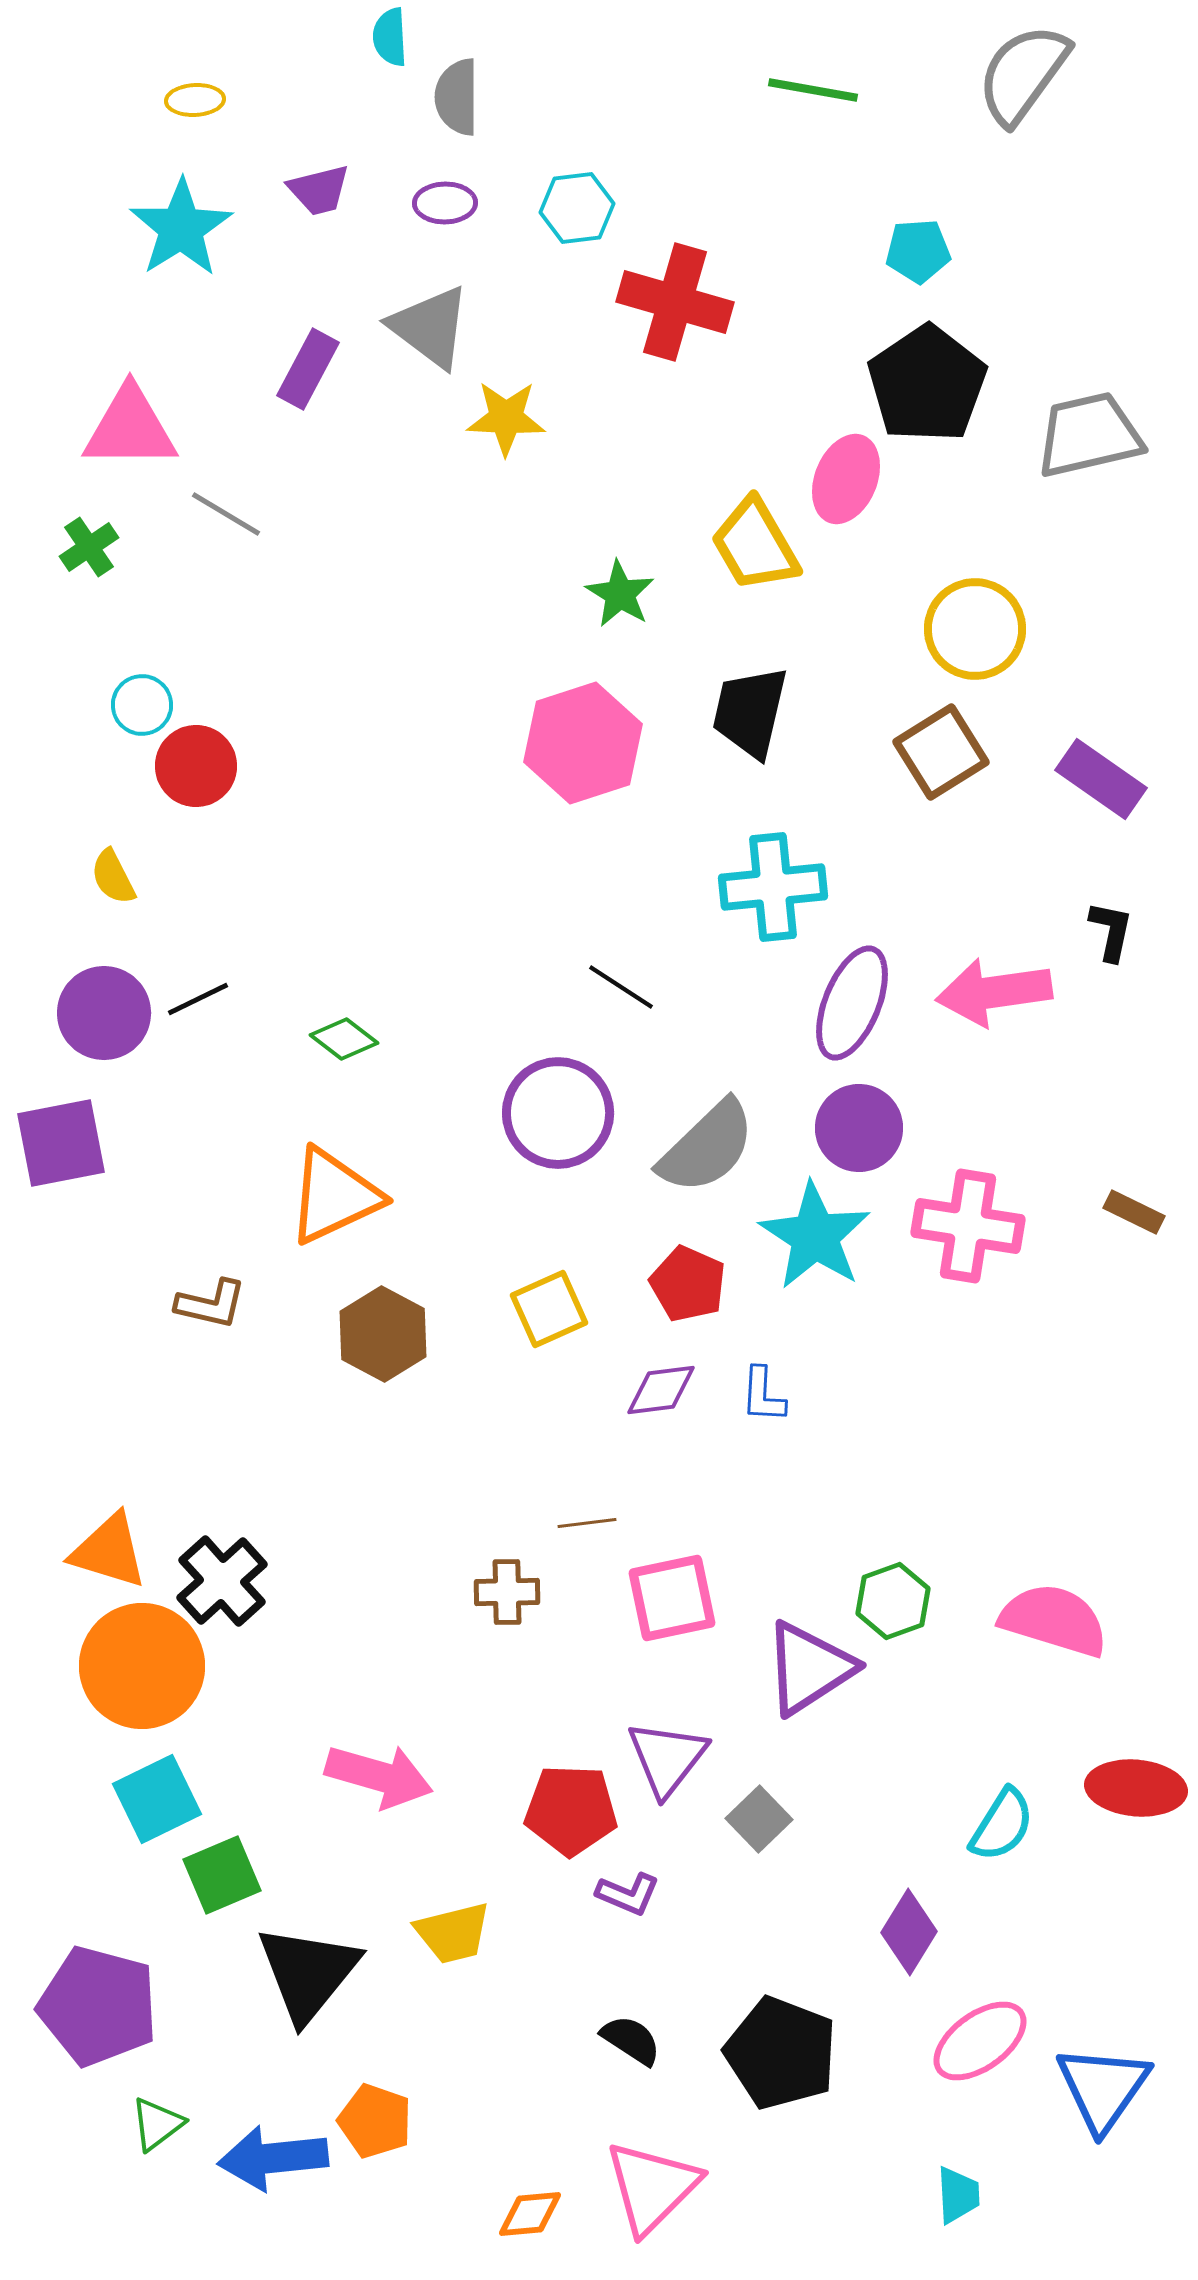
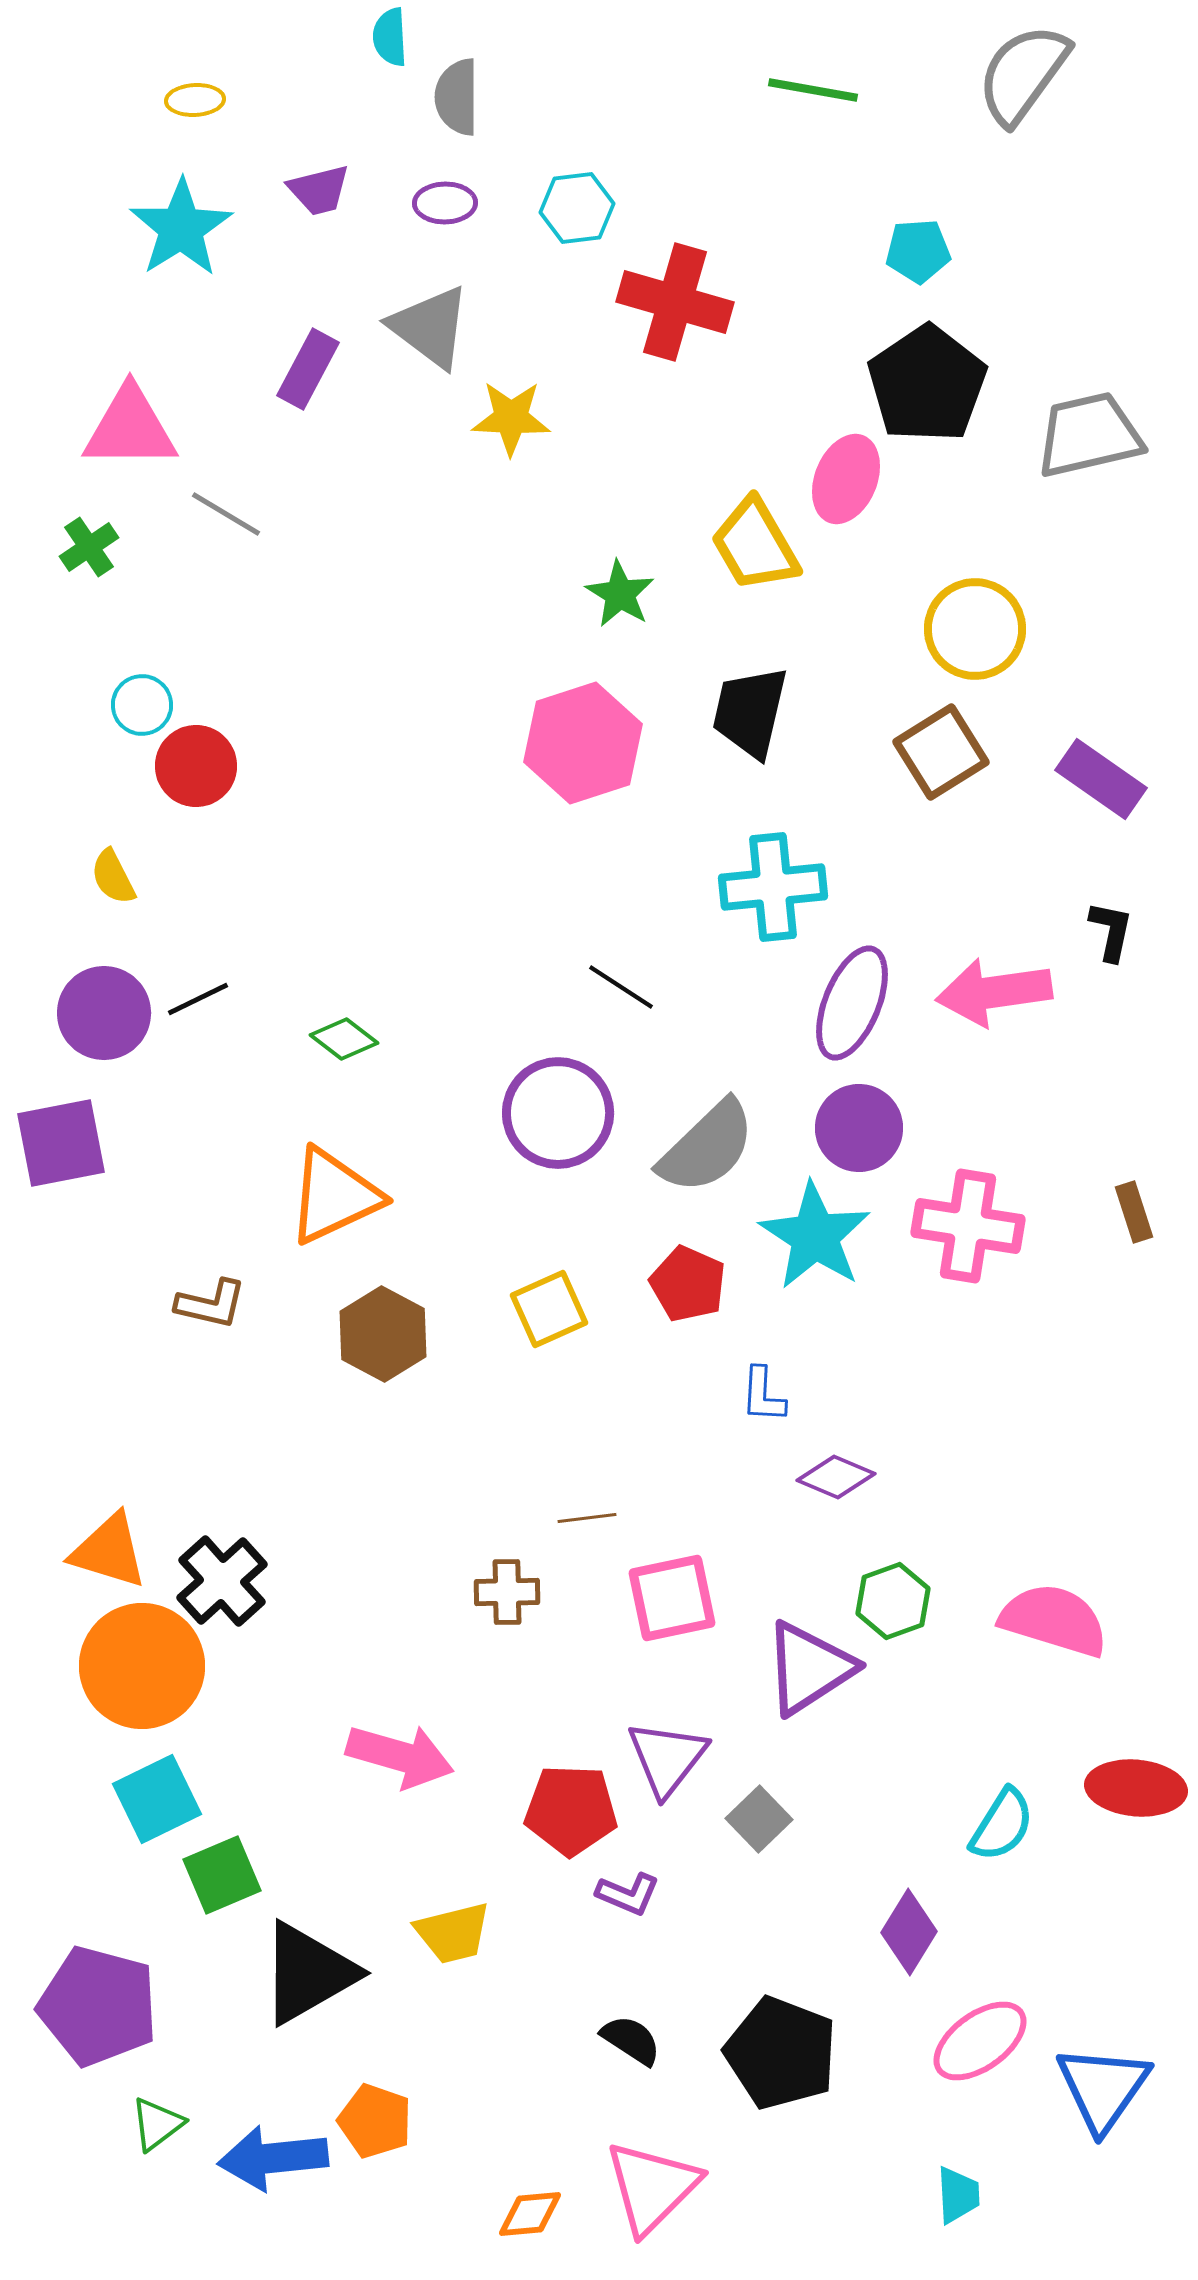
yellow star at (506, 418): moved 5 px right
brown rectangle at (1134, 1212): rotated 46 degrees clockwise
purple diamond at (661, 1390): moved 175 px right, 87 px down; rotated 30 degrees clockwise
brown line at (587, 1523): moved 5 px up
pink arrow at (379, 1776): moved 21 px right, 20 px up
black triangle at (308, 1973): rotated 21 degrees clockwise
